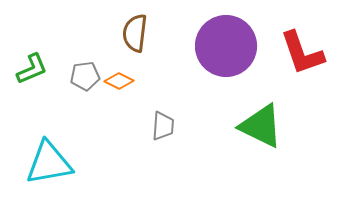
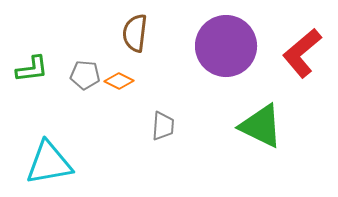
red L-shape: rotated 69 degrees clockwise
green L-shape: rotated 16 degrees clockwise
gray pentagon: moved 1 px up; rotated 12 degrees clockwise
